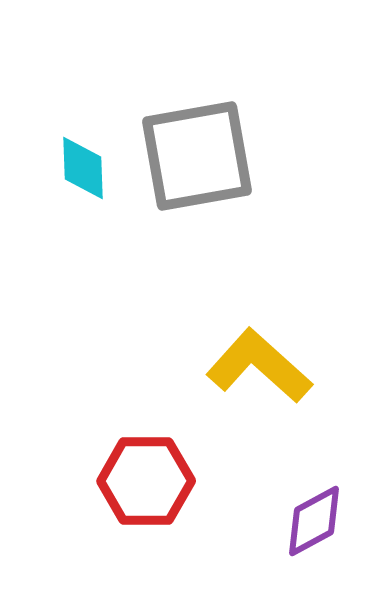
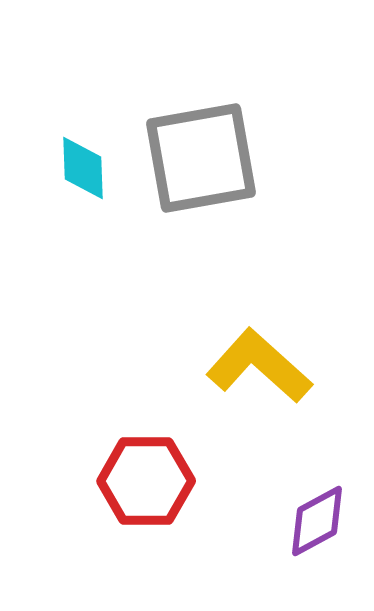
gray square: moved 4 px right, 2 px down
purple diamond: moved 3 px right
